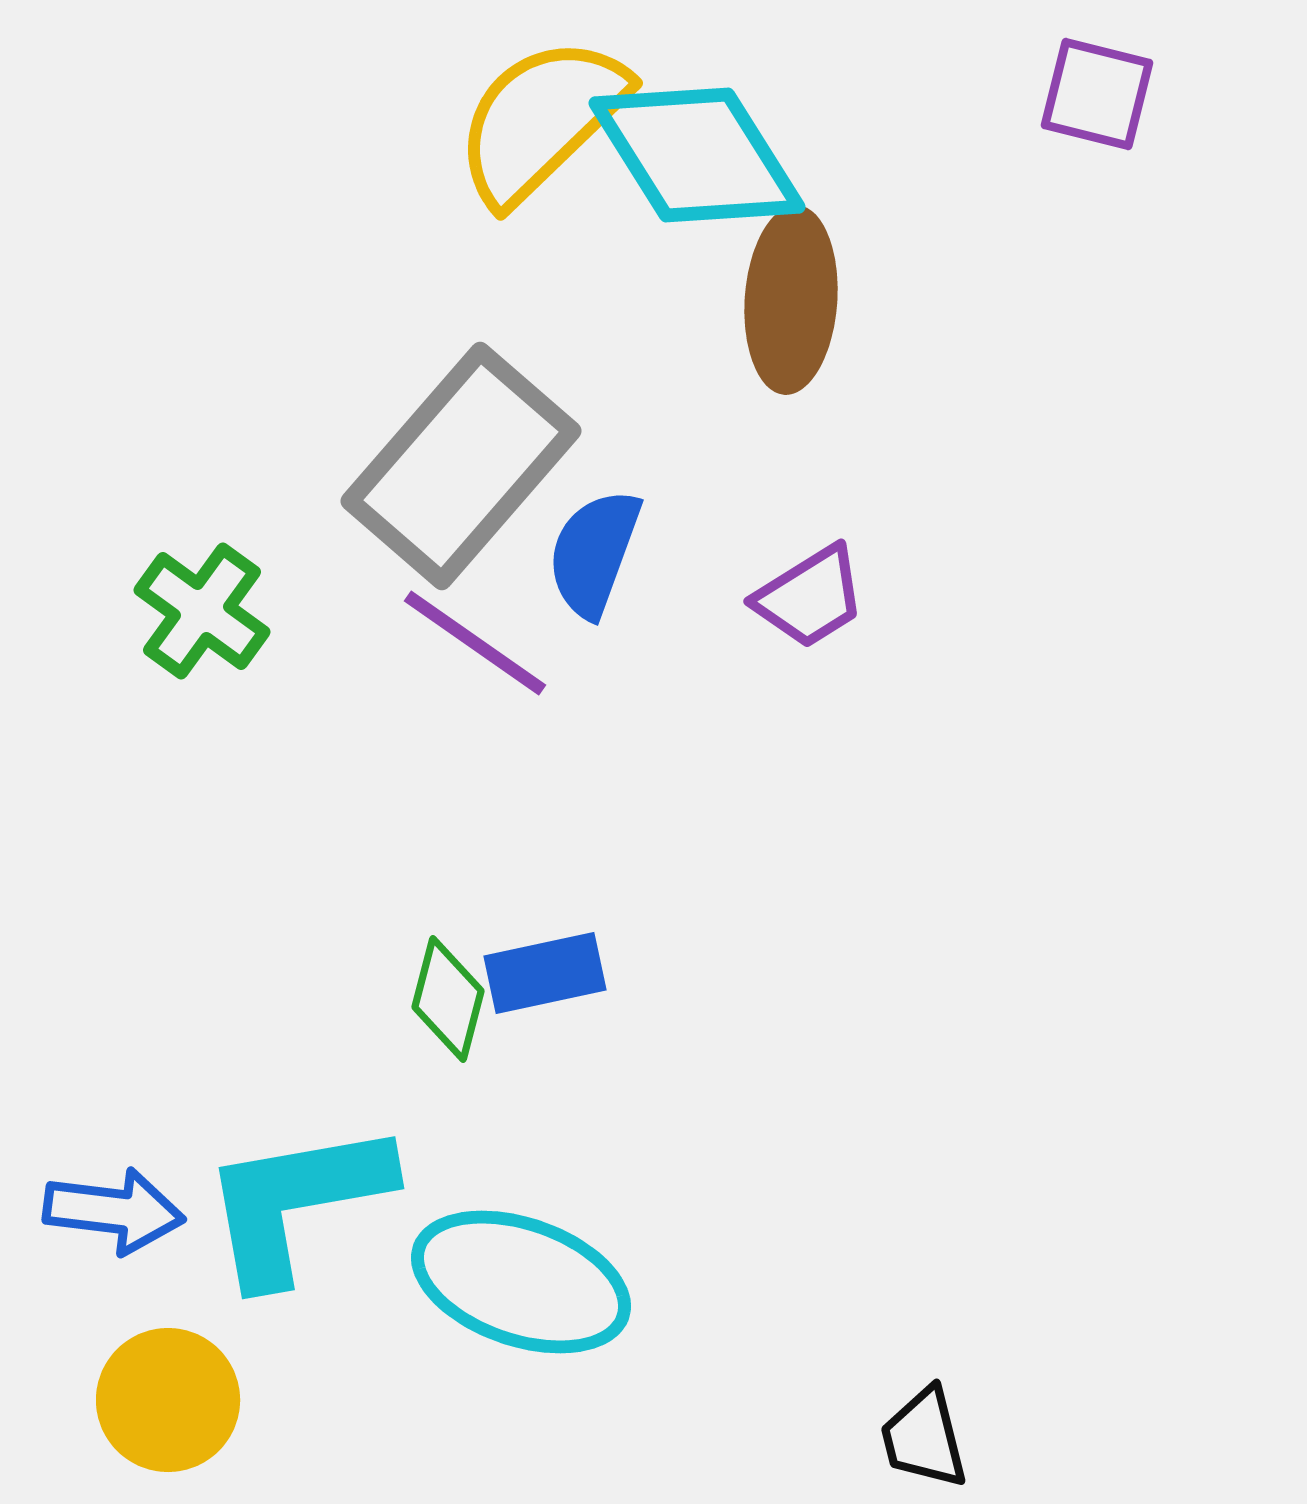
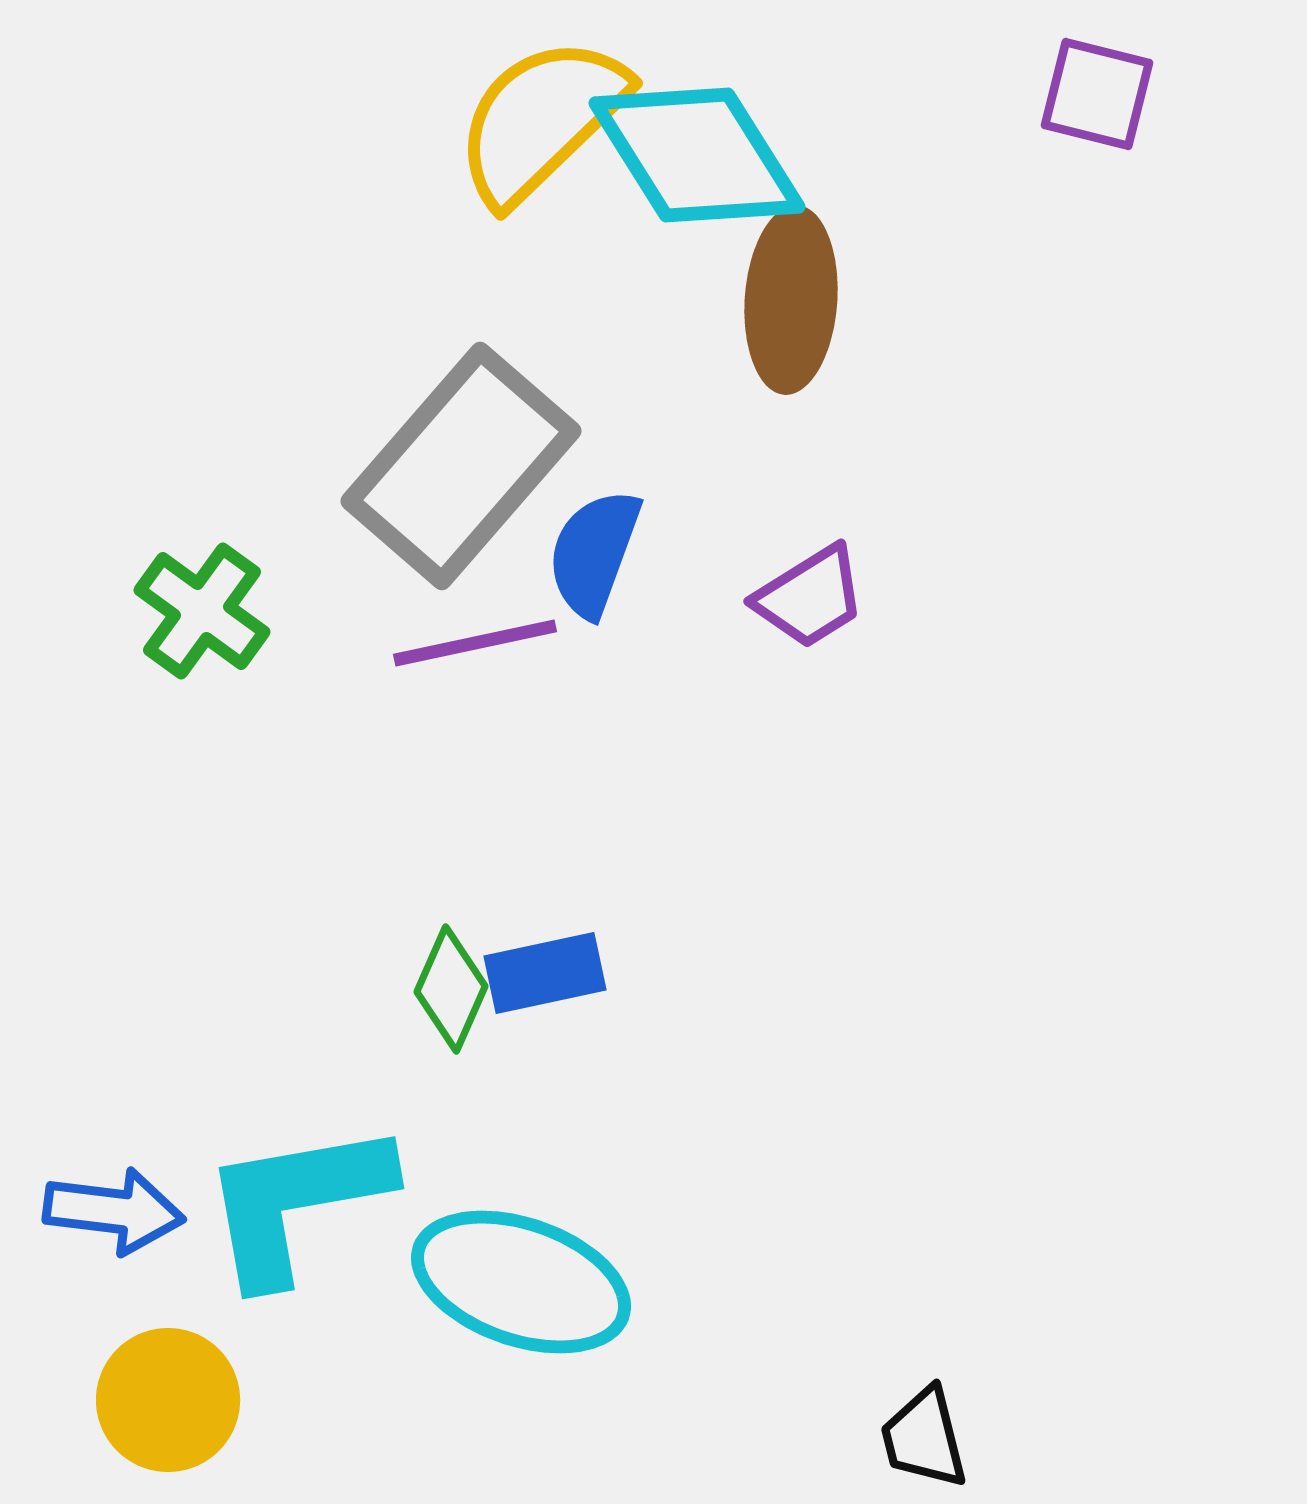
purple line: rotated 47 degrees counterclockwise
green diamond: moved 3 px right, 10 px up; rotated 9 degrees clockwise
